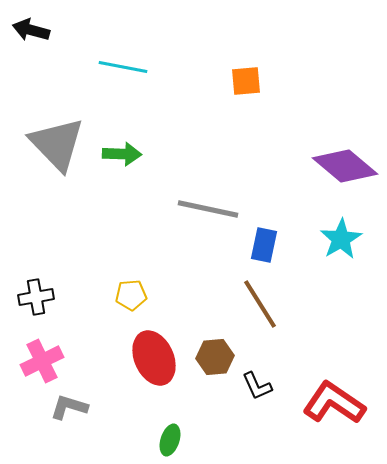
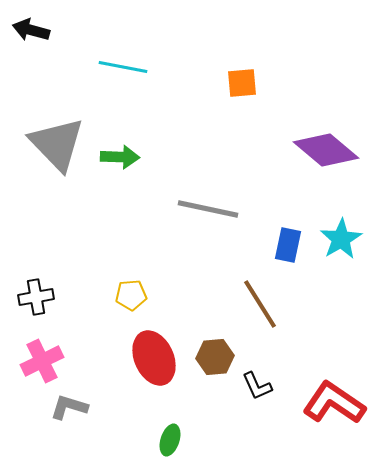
orange square: moved 4 px left, 2 px down
green arrow: moved 2 px left, 3 px down
purple diamond: moved 19 px left, 16 px up
blue rectangle: moved 24 px right
